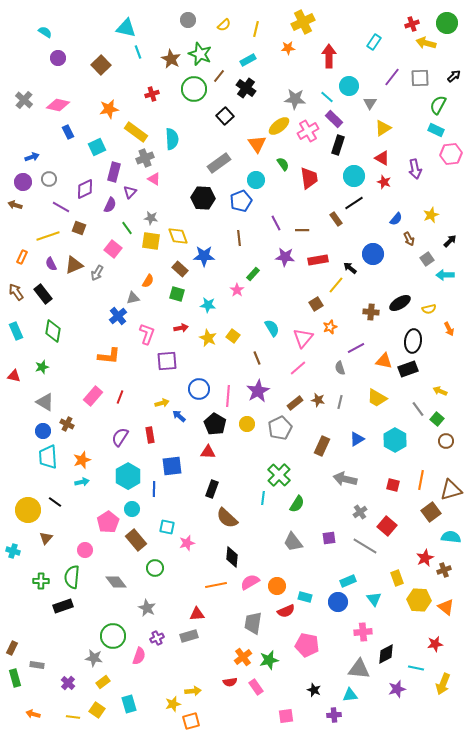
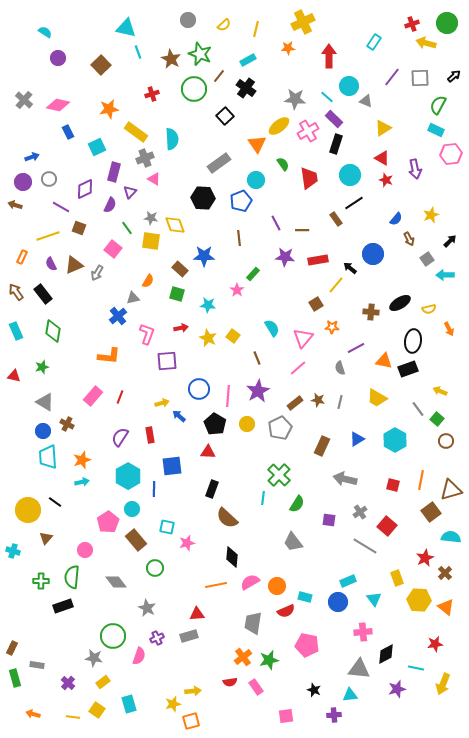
gray triangle at (370, 103): moved 4 px left, 2 px up; rotated 40 degrees counterclockwise
black rectangle at (338, 145): moved 2 px left, 1 px up
cyan circle at (354, 176): moved 4 px left, 1 px up
red star at (384, 182): moved 2 px right, 2 px up
yellow diamond at (178, 236): moved 3 px left, 11 px up
orange star at (330, 327): moved 2 px right; rotated 24 degrees clockwise
purple square at (329, 538): moved 18 px up; rotated 16 degrees clockwise
brown cross at (444, 570): moved 1 px right, 3 px down; rotated 24 degrees counterclockwise
